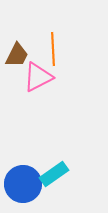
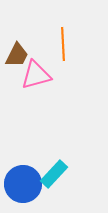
orange line: moved 10 px right, 5 px up
pink triangle: moved 2 px left, 2 px up; rotated 12 degrees clockwise
cyan rectangle: rotated 12 degrees counterclockwise
